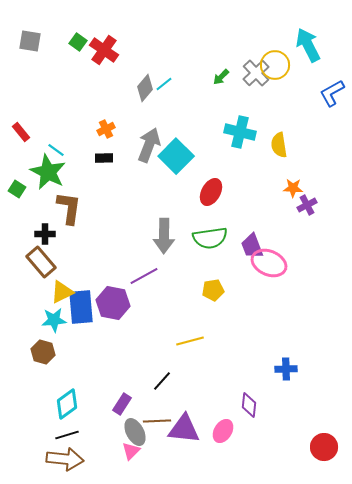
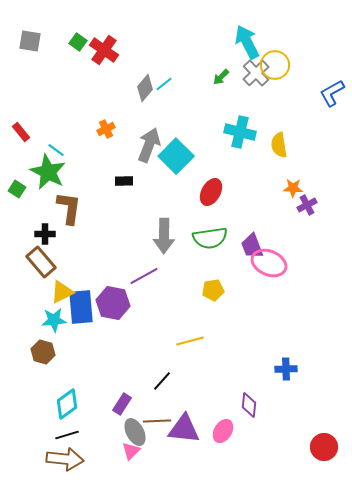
cyan arrow at (308, 45): moved 61 px left, 3 px up
black rectangle at (104, 158): moved 20 px right, 23 px down
